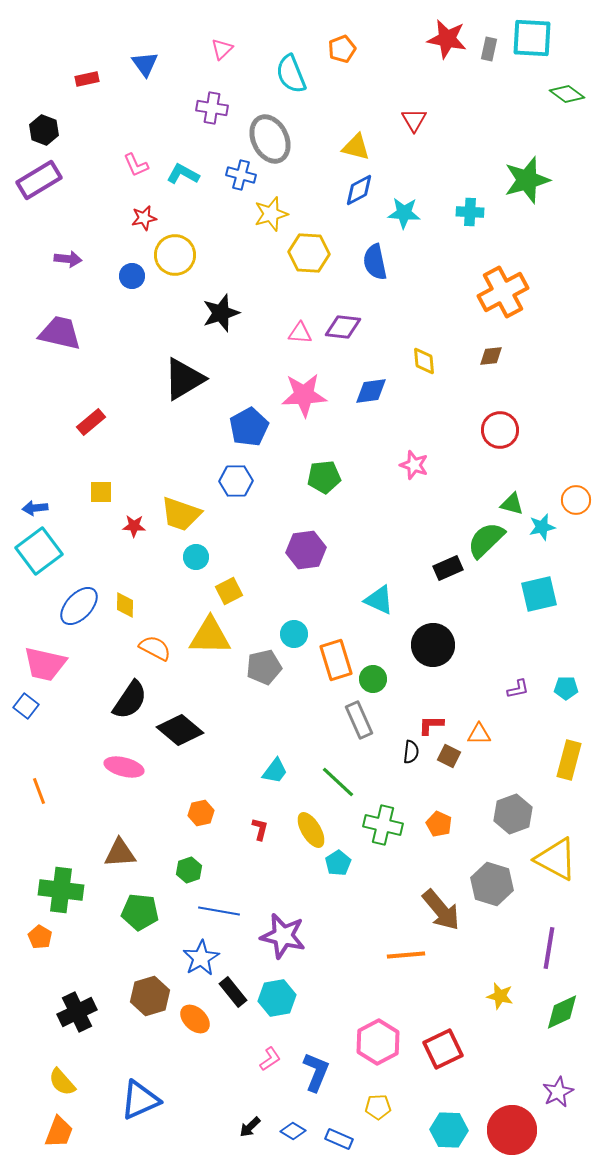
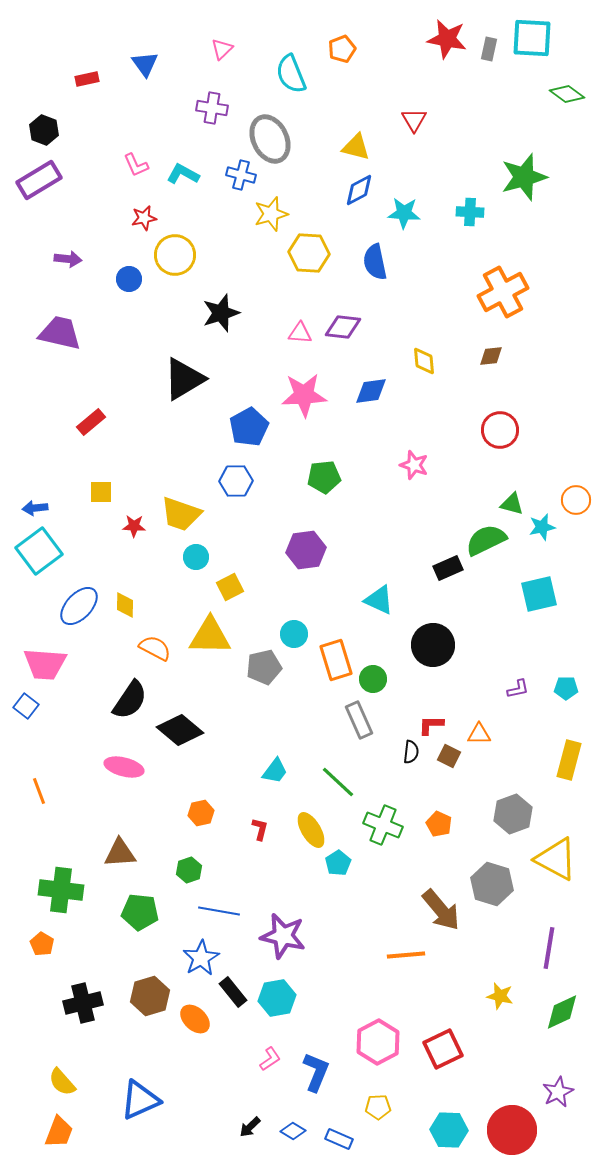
green star at (527, 180): moved 3 px left, 3 px up
blue circle at (132, 276): moved 3 px left, 3 px down
green semicircle at (486, 540): rotated 18 degrees clockwise
yellow square at (229, 591): moved 1 px right, 4 px up
pink trapezoid at (45, 664): rotated 9 degrees counterclockwise
green cross at (383, 825): rotated 9 degrees clockwise
orange pentagon at (40, 937): moved 2 px right, 7 px down
black cross at (77, 1012): moved 6 px right, 9 px up; rotated 12 degrees clockwise
